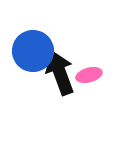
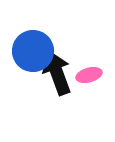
black arrow: moved 3 px left
